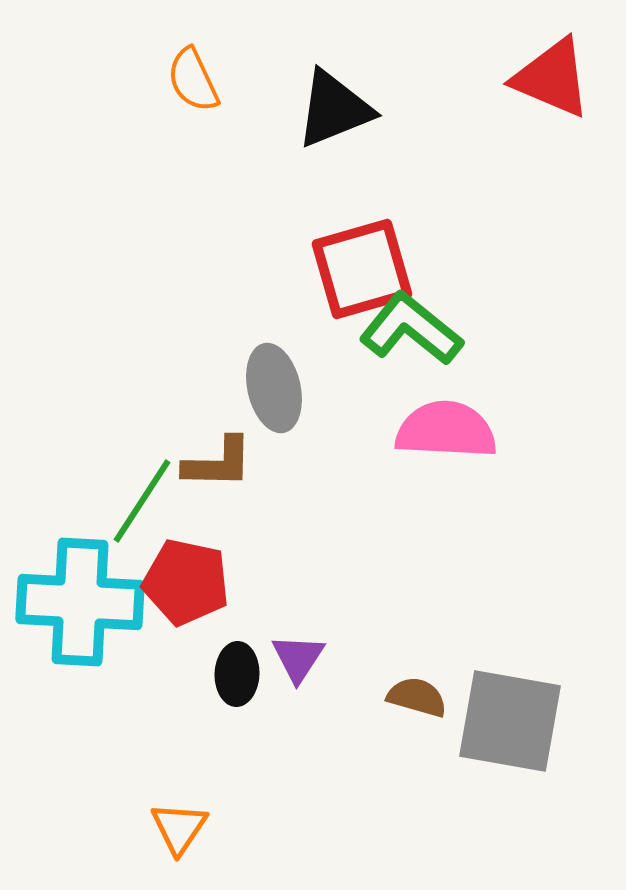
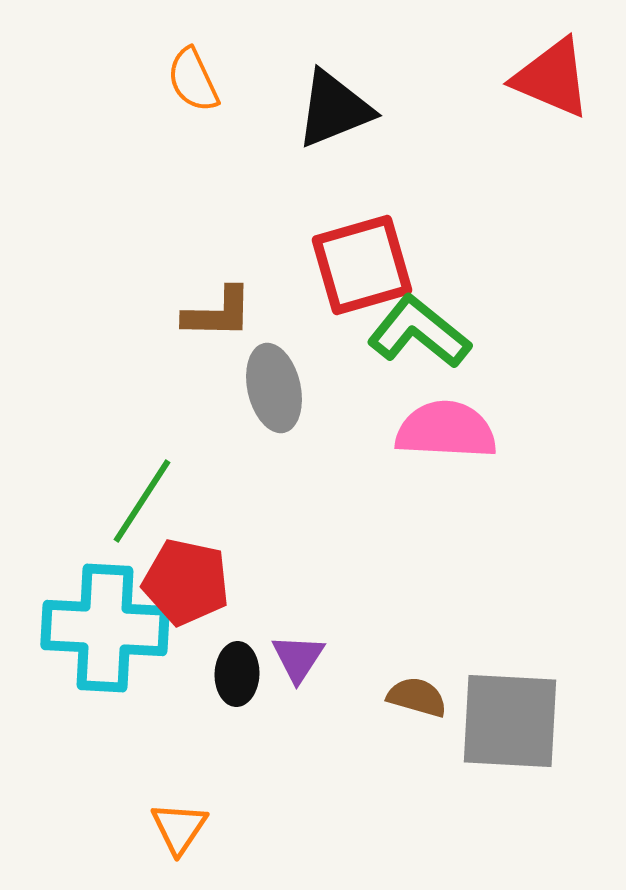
red square: moved 4 px up
green L-shape: moved 8 px right, 3 px down
brown L-shape: moved 150 px up
cyan cross: moved 25 px right, 26 px down
gray square: rotated 7 degrees counterclockwise
